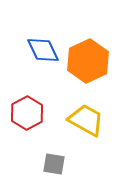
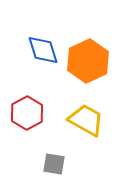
blue diamond: rotated 8 degrees clockwise
